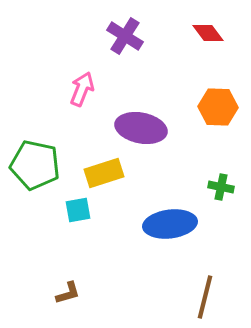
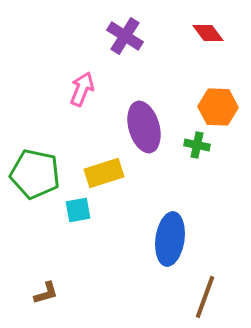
purple ellipse: moved 3 px right, 1 px up; rotated 63 degrees clockwise
green pentagon: moved 9 px down
green cross: moved 24 px left, 42 px up
blue ellipse: moved 15 px down; rotated 75 degrees counterclockwise
brown L-shape: moved 22 px left
brown line: rotated 6 degrees clockwise
